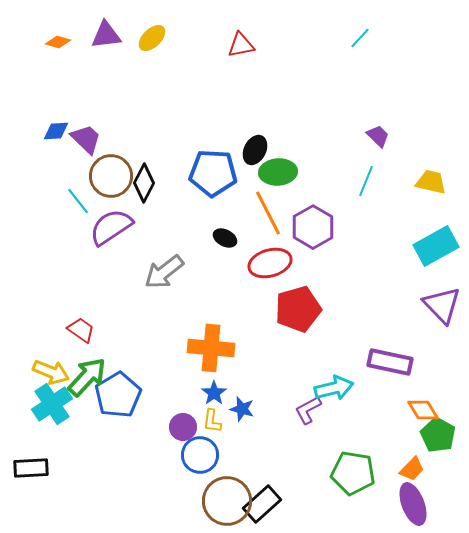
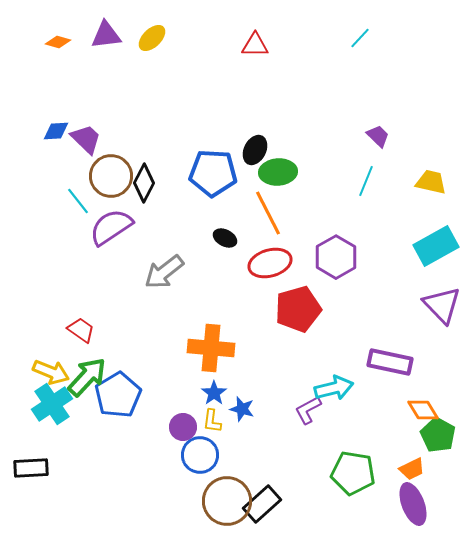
red triangle at (241, 45): moved 14 px right; rotated 12 degrees clockwise
purple hexagon at (313, 227): moved 23 px right, 30 px down
orange trapezoid at (412, 469): rotated 20 degrees clockwise
